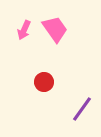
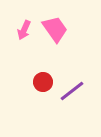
red circle: moved 1 px left
purple line: moved 10 px left, 18 px up; rotated 16 degrees clockwise
